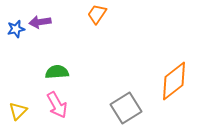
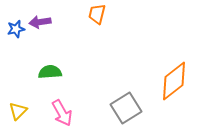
orange trapezoid: rotated 20 degrees counterclockwise
green semicircle: moved 7 px left
pink arrow: moved 5 px right, 8 px down
